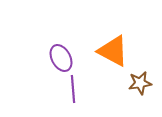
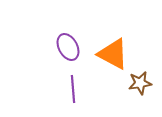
orange triangle: moved 3 px down
purple ellipse: moved 7 px right, 11 px up
